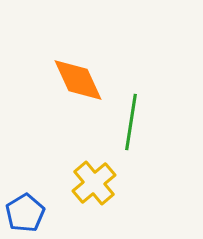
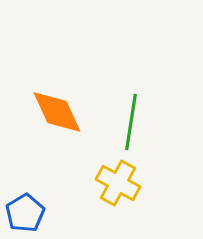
orange diamond: moved 21 px left, 32 px down
yellow cross: moved 24 px right; rotated 21 degrees counterclockwise
